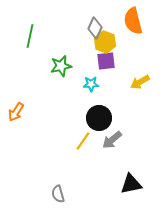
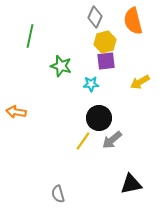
gray diamond: moved 11 px up
yellow hexagon: rotated 25 degrees clockwise
green star: rotated 30 degrees clockwise
orange arrow: rotated 66 degrees clockwise
